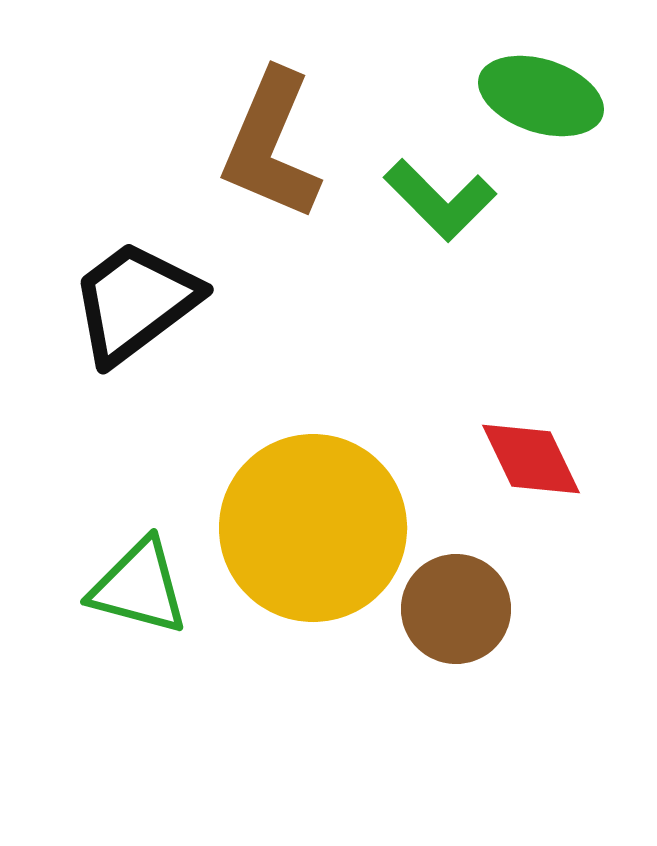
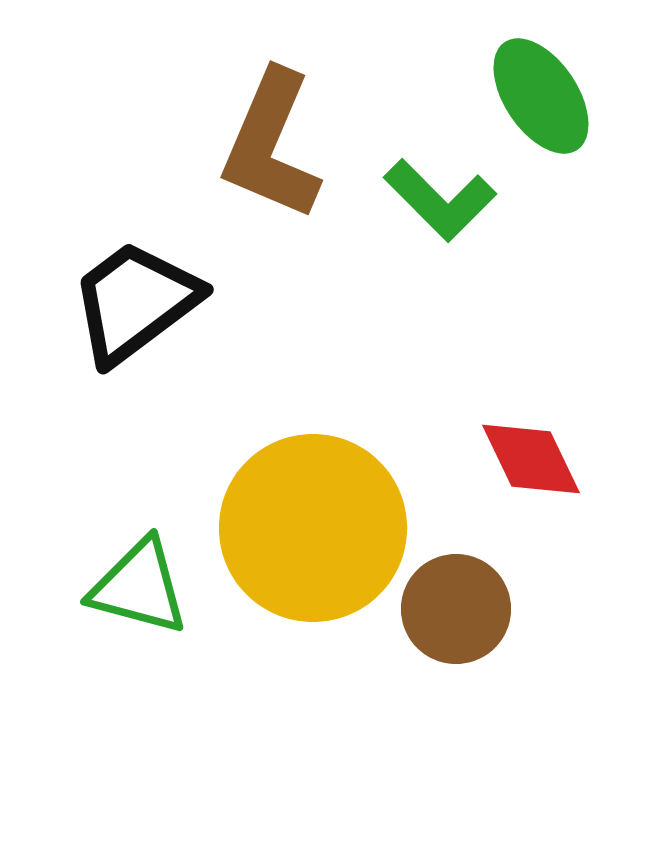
green ellipse: rotated 38 degrees clockwise
